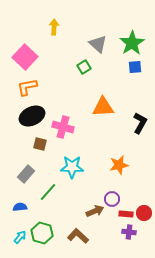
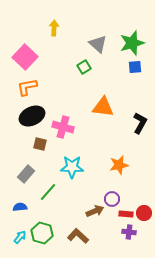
yellow arrow: moved 1 px down
green star: rotated 15 degrees clockwise
orange triangle: rotated 10 degrees clockwise
